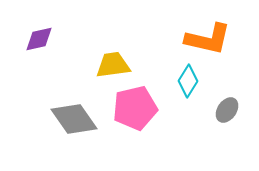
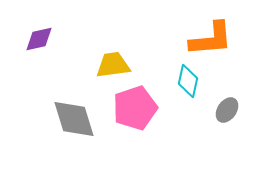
orange L-shape: moved 3 px right; rotated 18 degrees counterclockwise
cyan diamond: rotated 20 degrees counterclockwise
pink pentagon: rotated 6 degrees counterclockwise
gray diamond: rotated 18 degrees clockwise
